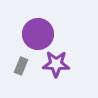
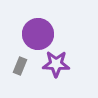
gray rectangle: moved 1 px left
